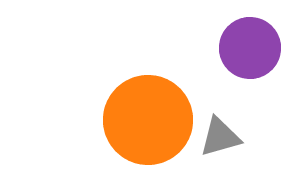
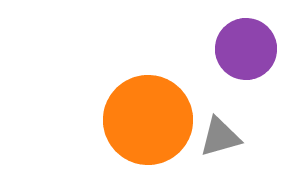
purple circle: moved 4 px left, 1 px down
